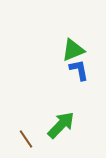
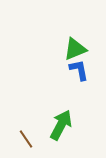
green triangle: moved 2 px right, 1 px up
green arrow: rotated 16 degrees counterclockwise
